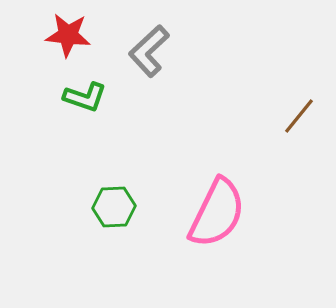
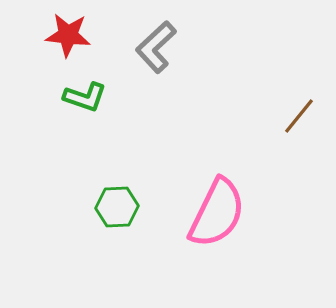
gray L-shape: moved 7 px right, 4 px up
green hexagon: moved 3 px right
